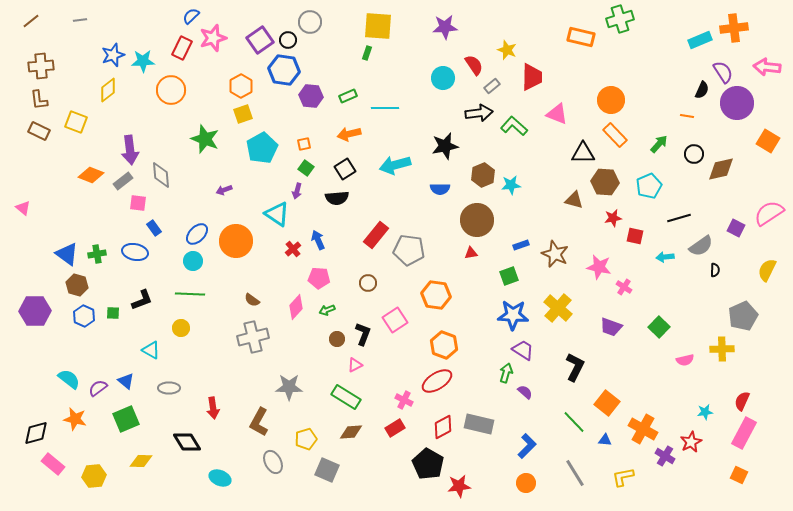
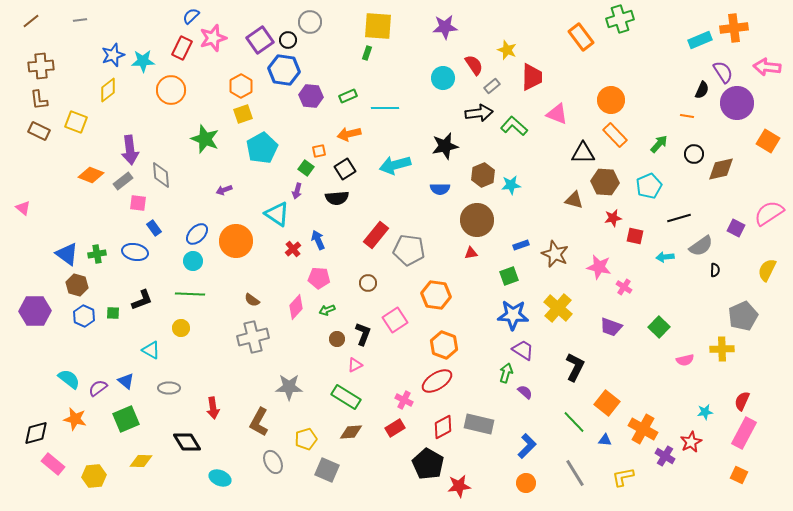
orange rectangle at (581, 37): rotated 40 degrees clockwise
orange square at (304, 144): moved 15 px right, 7 px down
